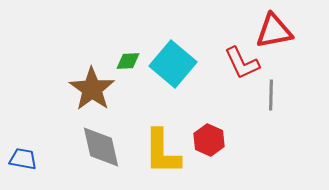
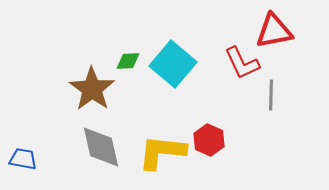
yellow L-shape: rotated 96 degrees clockwise
